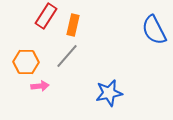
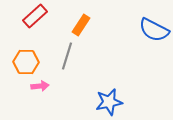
red rectangle: moved 11 px left; rotated 15 degrees clockwise
orange rectangle: moved 8 px right; rotated 20 degrees clockwise
blue semicircle: rotated 36 degrees counterclockwise
gray line: rotated 24 degrees counterclockwise
blue star: moved 9 px down
